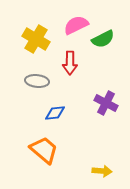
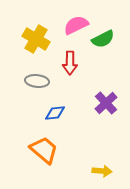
purple cross: rotated 20 degrees clockwise
